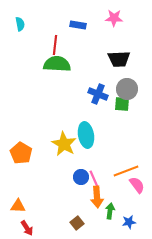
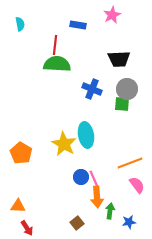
pink star: moved 2 px left, 3 px up; rotated 30 degrees counterclockwise
blue cross: moved 6 px left, 5 px up
orange line: moved 4 px right, 8 px up
